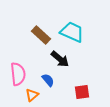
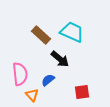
pink semicircle: moved 2 px right
blue semicircle: rotated 88 degrees counterclockwise
orange triangle: rotated 32 degrees counterclockwise
